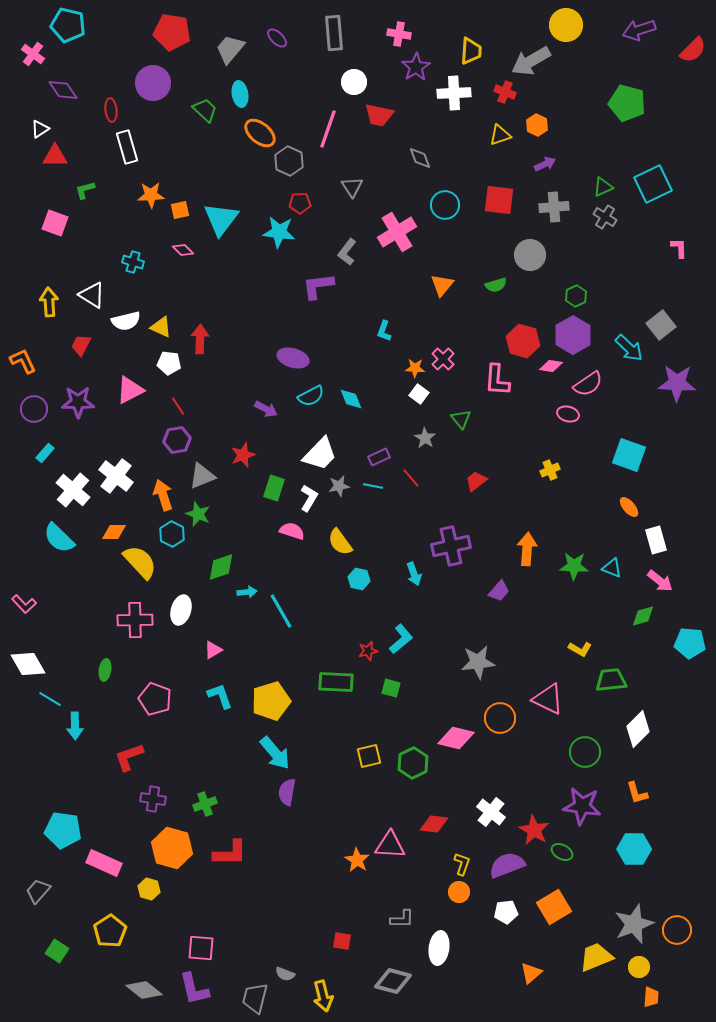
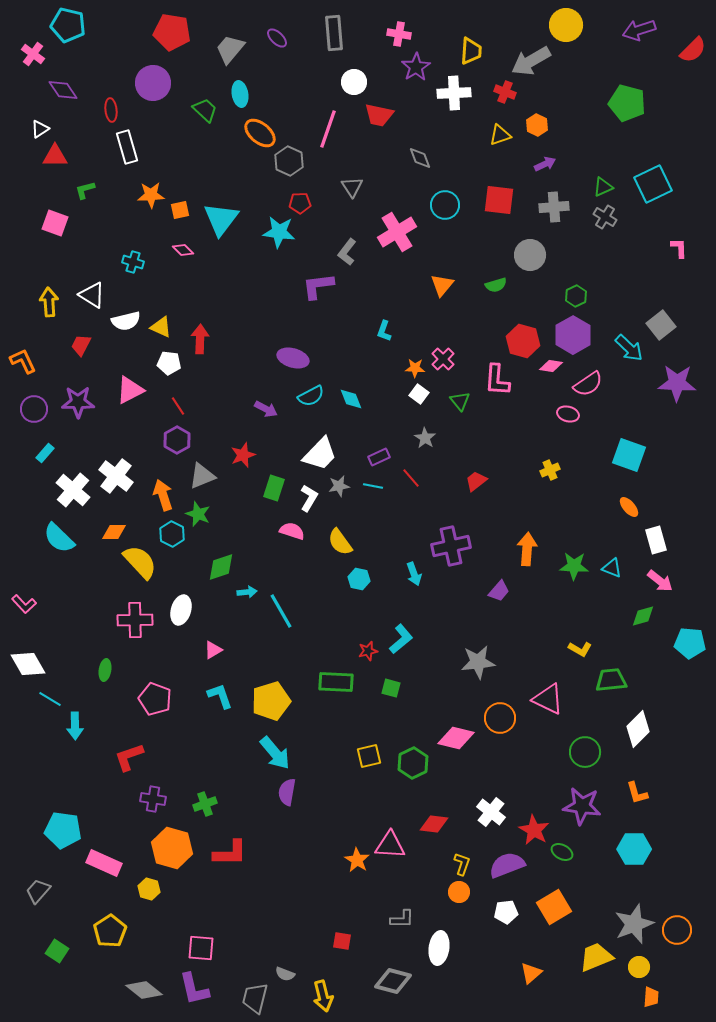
green triangle at (461, 419): moved 1 px left, 18 px up
purple hexagon at (177, 440): rotated 20 degrees counterclockwise
